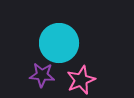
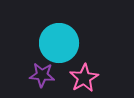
pink star: moved 3 px right, 2 px up; rotated 8 degrees counterclockwise
